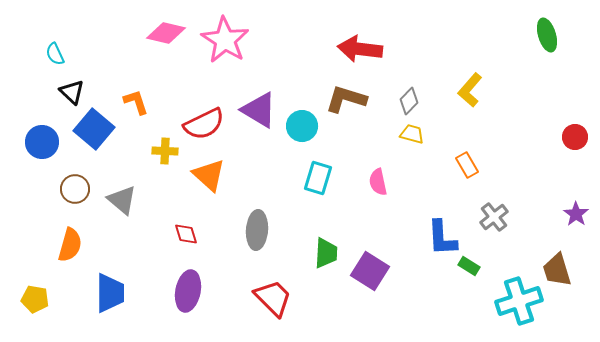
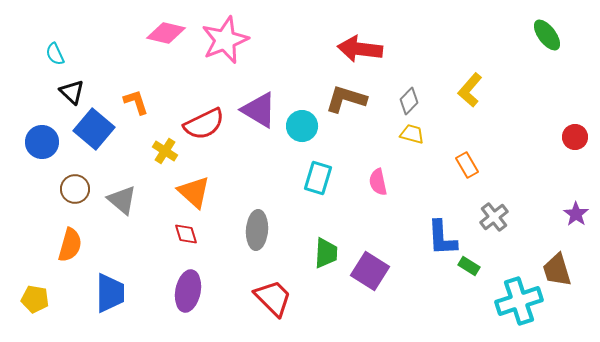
green ellipse: rotated 20 degrees counterclockwise
pink star: rotated 18 degrees clockwise
yellow cross: rotated 30 degrees clockwise
orange triangle: moved 15 px left, 17 px down
